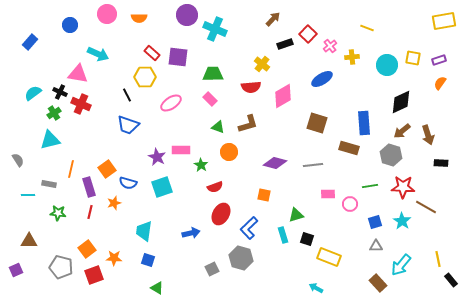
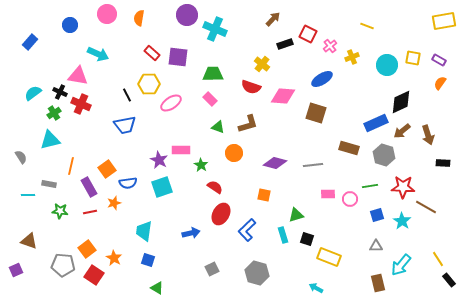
orange semicircle at (139, 18): rotated 98 degrees clockwise
yellow line at (367, 28): moved 2 px up
red square at (308, 34): rotated 18 degrees counterclockwise
yellow cross at (352, 57): rotated 16 degrees counterclockwise
purple rectangle at (439, 60): rotated 48 degrees clockwise
pink triangle at (78, 74): moved 2 px down
yellow hexagon at (145, 77): moved 4 px right, 7 px down
red semicircle at (251, 87): rotated 24 degrees clockwise
pink diamond at (283, 96): rotated 35 degrees clockwise
brown square at (317, 123): moved 1 px left, 10 px up
blue rectangle at (364, 123): moved 12 px right; rotated 70 degrees clockwise
blue trapezoid at (128, 125): moved 3 px left; rotated 30 degrees counterclockwise
orange circle at (229, 152): moved 5 px right, 1 px down
gray hexagon at (391, 155): moved 7 px left
purple star at (157, 157): moved 2 px right, 3 px down
gray semicircle at (18, 160): moved 3 px right, 3 px up
black rectangle at (441, 163): moved 2 px right
orange line at (71, 169): moved 3 px up
blue semicircle at (128, 183): rotated 24 degrees counterclockwise
purple rectangle at (89, 187): rotated 12 degrees counterclockwise
red semicircle at (215, 187): rotated 126 degrees counterclockwise
pink circle at (350, 204): moved 5 px up
red line at (90, 212): rotated 64 degrees clockwise
green star at (58, 213): moved 2 px right, 2 px up
blue square at (375, 222): moved 2 px right, 7 px up
blue L-shape at (249, 228): moved 2 px left, 2 px down
brown triangle at (29, 241): rotated 18 degrees clockwise
orange star at (114, 258): rotated 28 degrees clockwise
gray hexagon at (241, 258): moved 16 px right, 15 px down
yellow line at (438, 259): rotated 21 degrees counterclockwise
gray pentagon at (61, 267): moved 2 px right, 2 px up; rotated 10 degrees counterclockwise
red square at (94, 275): rotated 36 degrees counterclockwise
black rectangle at (451, 280): moved 2 px left
brown rectangle at (378, 283): rotated 30 degrees clockwise
